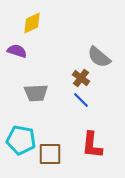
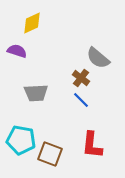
gray semicircle: moved 1 px left, 1 px down
brown square: rotated 20 degrees clockwise
